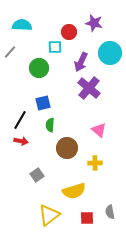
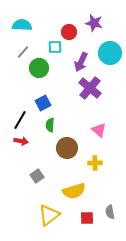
gray line: moved 13 px right
purple cross: moved 1 px right
blue square: rotated 14 degrees counterclockwise
gray square: moved 1 px down
